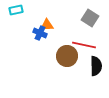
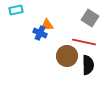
red line: moved 3 px up
black semicircle: moved 8 px left, 1 px up
